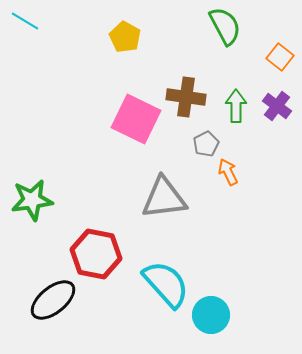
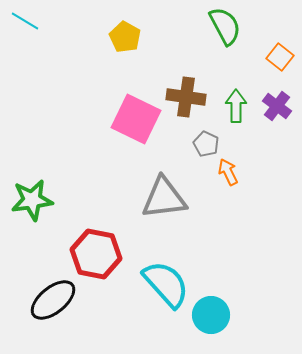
gray pentagon: rotated 20 degrees counterclockwise
